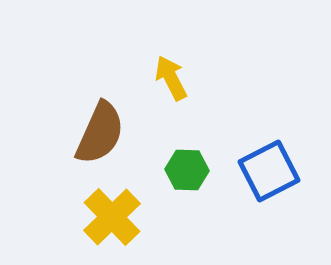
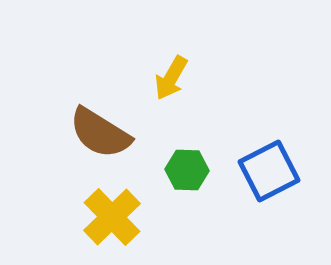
yellow arrow: rotated 123 degrees counterclockwise
brown semicircle: rotated 98 degrees clockwise
